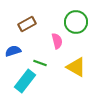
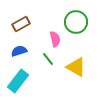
brown rectangle: moved 6 px left
pink semicircle: moved 2 px left, 2 px up
blue semicircle: moved 6 px right
green line: moved 8 px right, 4 px up; rotated 32 degrees clockwise
cyan rectangle: moved 7 px left
